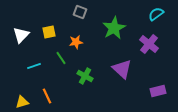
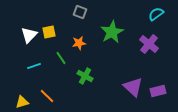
green star: moved 2 px left, 4 px down
white triangle: moved 8 px right
orange star: moved 3 px right, 1 px down
purple triangle: moved 11 px right, 18 px down
orange line: rotated 21 degrees counterclockwise
